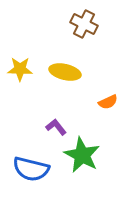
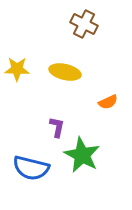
yellow star: moved 3 px left
purple L-shape: moved 1 px right; rotated 50 degrees clockwise
blue semicircle: moved 1 px up
